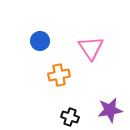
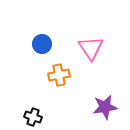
blue circle: moved 2 px right, 3 px down
purple star: moved 5 px left, 3 px up
black cross: moved 37 px left
